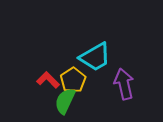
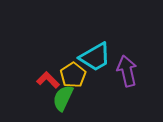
yellow pentagon: moved 5 px up
purple arrow: moved 3 px right, 13 px up
green semicircle: moved 2 px left, 3 px up
